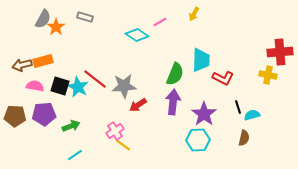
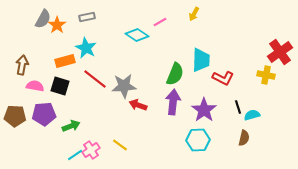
gray rectangle: moved 2 px right; rotated 28 degrees counterclockwise
orange star: moved 1 px right, 2 px up
red cross: rotated 30 degrees counterclockwise
orange rectangle: moved 22 px right
brown arrow: rotated 114 degrees clockwise
yellow cross: moved 2 px left
cyan star: moved 8 px right, 39 px up
red arrow: rotated 54 degrees clockwise
purple star: moved 4 px up
pink cross: moved 24 px left, 19 px down
yellow line: moved 3 px left
